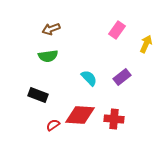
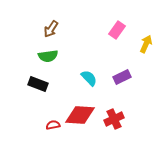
brown arrow: rotated 36 degrees counterclockwise
purple rectangle: rotated 12 degrees clockwise
black rectangle: moved 11 px up
red cross: rotated 30 degrees counterclockwise
red semicircle: rotated 24 degrees clockwise
